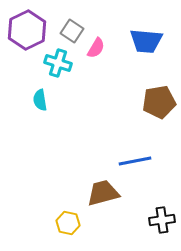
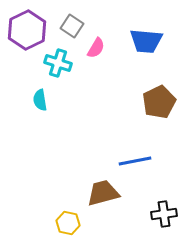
gray square: moved 5 px up
brown pentagon: rotated 16 degrees counterclockwise
black cross: moved 2 px right, 6 px up
